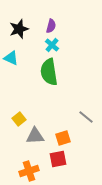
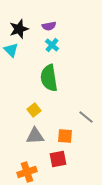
purple semicircle: moved 2 px left; rotated 64 degrees clockwise
cyan triangle: moved 8 px up; rotated 21 degrees clockwise
green semicircle: moved 6 px down
yellow square: moved 15 px right, 9 px up
orange square: moved 2 px right, 2 px up; rotated 21 degrees clockwise
orange cross: moved 2 px left, 1 px down
